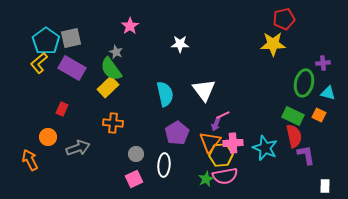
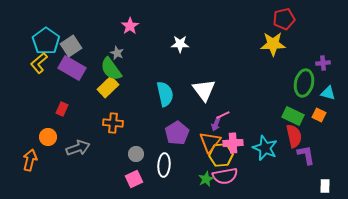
gray square: moved 8 px down; rotated 20 degrees counterclockwise
gray star: moved 1 px right, 1 px down
orange arrow: rotated 40 degrees clockwise
